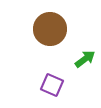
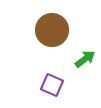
brown circle: moved 2 px right, 1 px down
